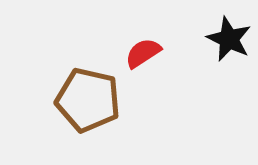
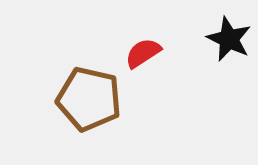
brown pentagon: moved 1 px right, 1 px up
